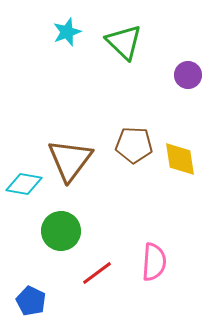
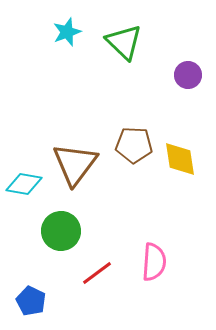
brown triangle: moved 5 px right, 4 px down
